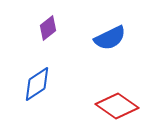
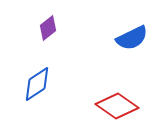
blue semicircle: moved 22 px right
